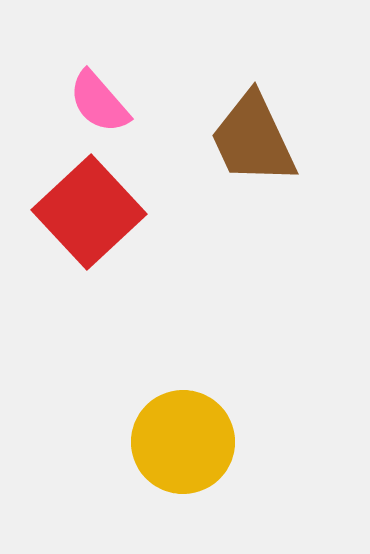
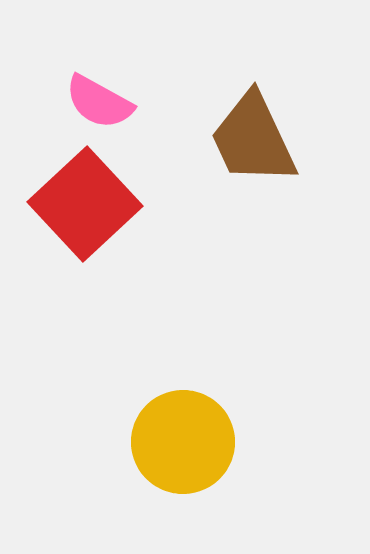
pink semicircle: rotated 20 degrees counterclockwise
red square: moved 4 px left, 8 px up
